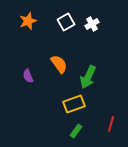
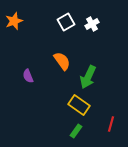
orange star: moved 14 px left
orange semicircle: moved 3 px right, 3 px up
yellow rectangle: moved 5 px right, 1 px down; rotated 55 degrees clockwise
